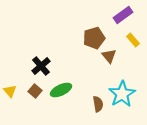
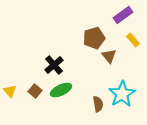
black cross: moved 13 px right, 1 px up
